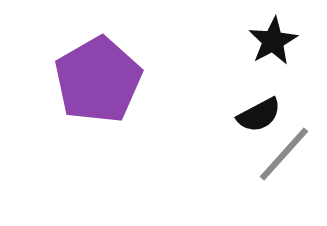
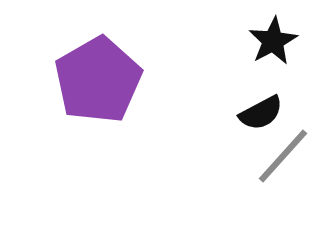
black semicircle: moved 2 px right, 2 px up
gray line: moved 1 px left, 2 px down
